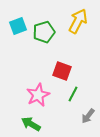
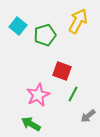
cyan square: rotated 30 degrees counterclockwise
green pentagon: moved 1 px right, 3 px down
gray arrow: rotated 14 degrees clockwise
